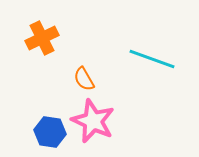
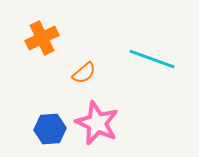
orange semicircle: moved 6 px up; rotated 100 degrees counterclockwise
pink star: moved 4 px right, 2 px down
blue hexagon: moved 3 px up; rotated 12 degrees counterclockwise
